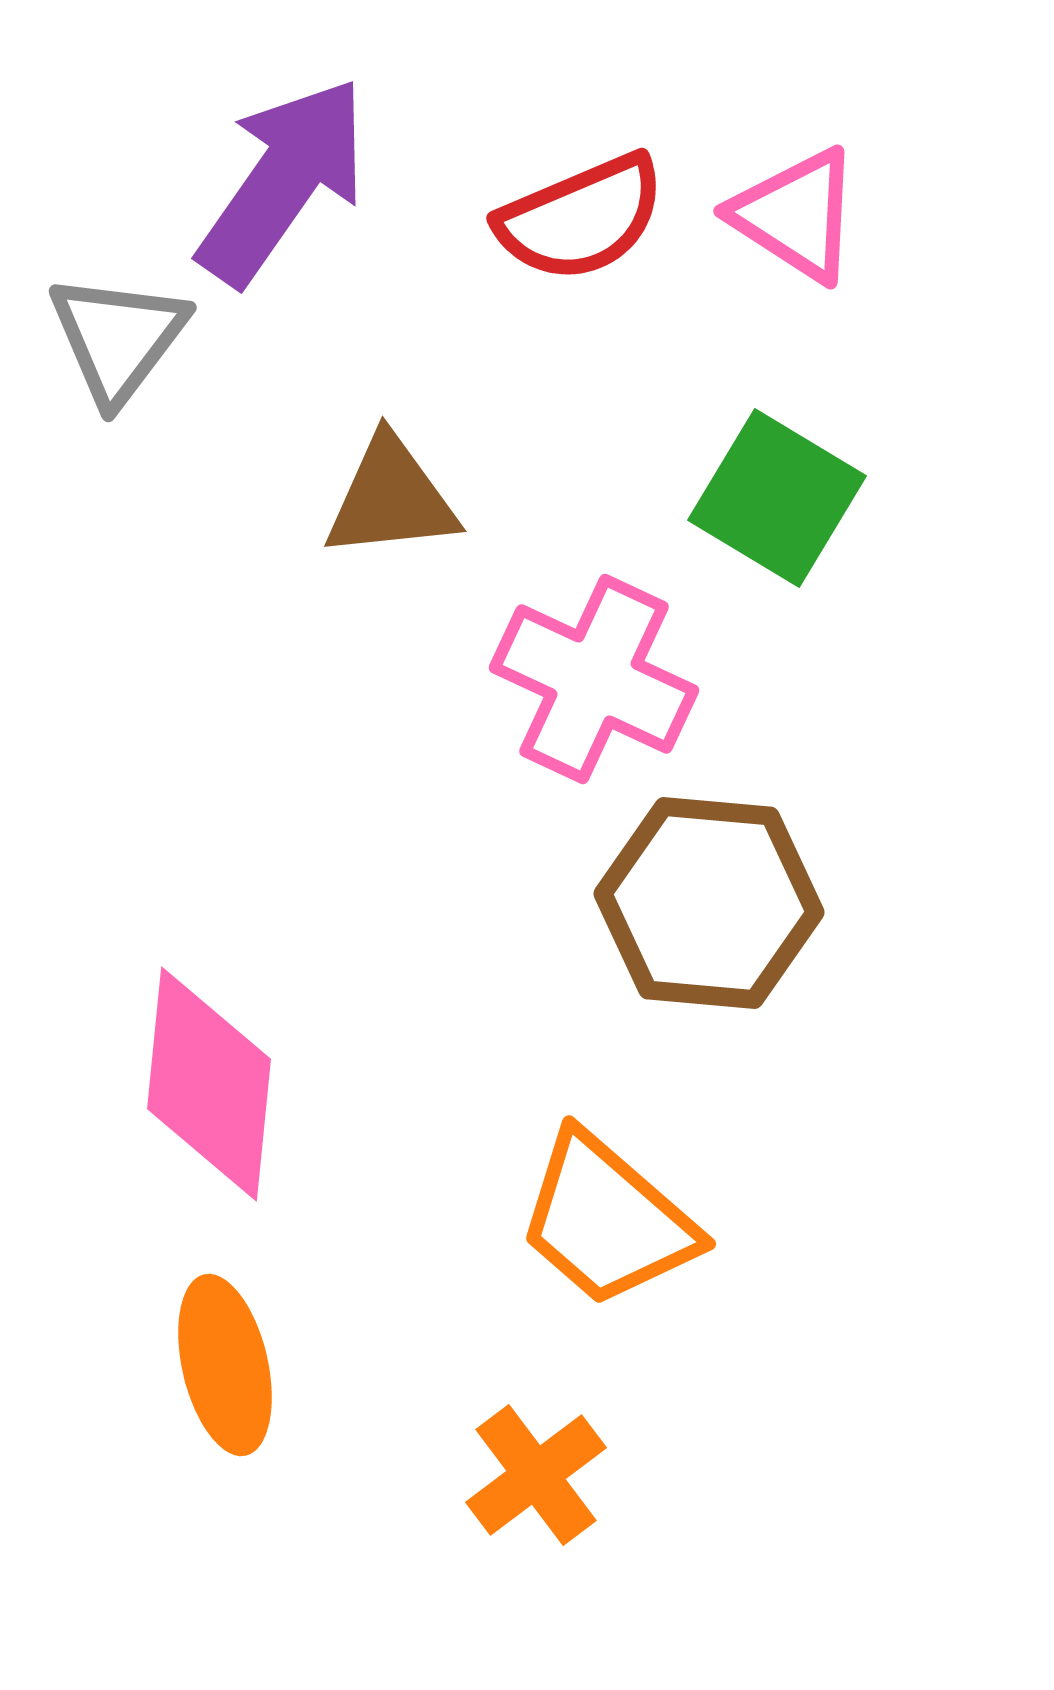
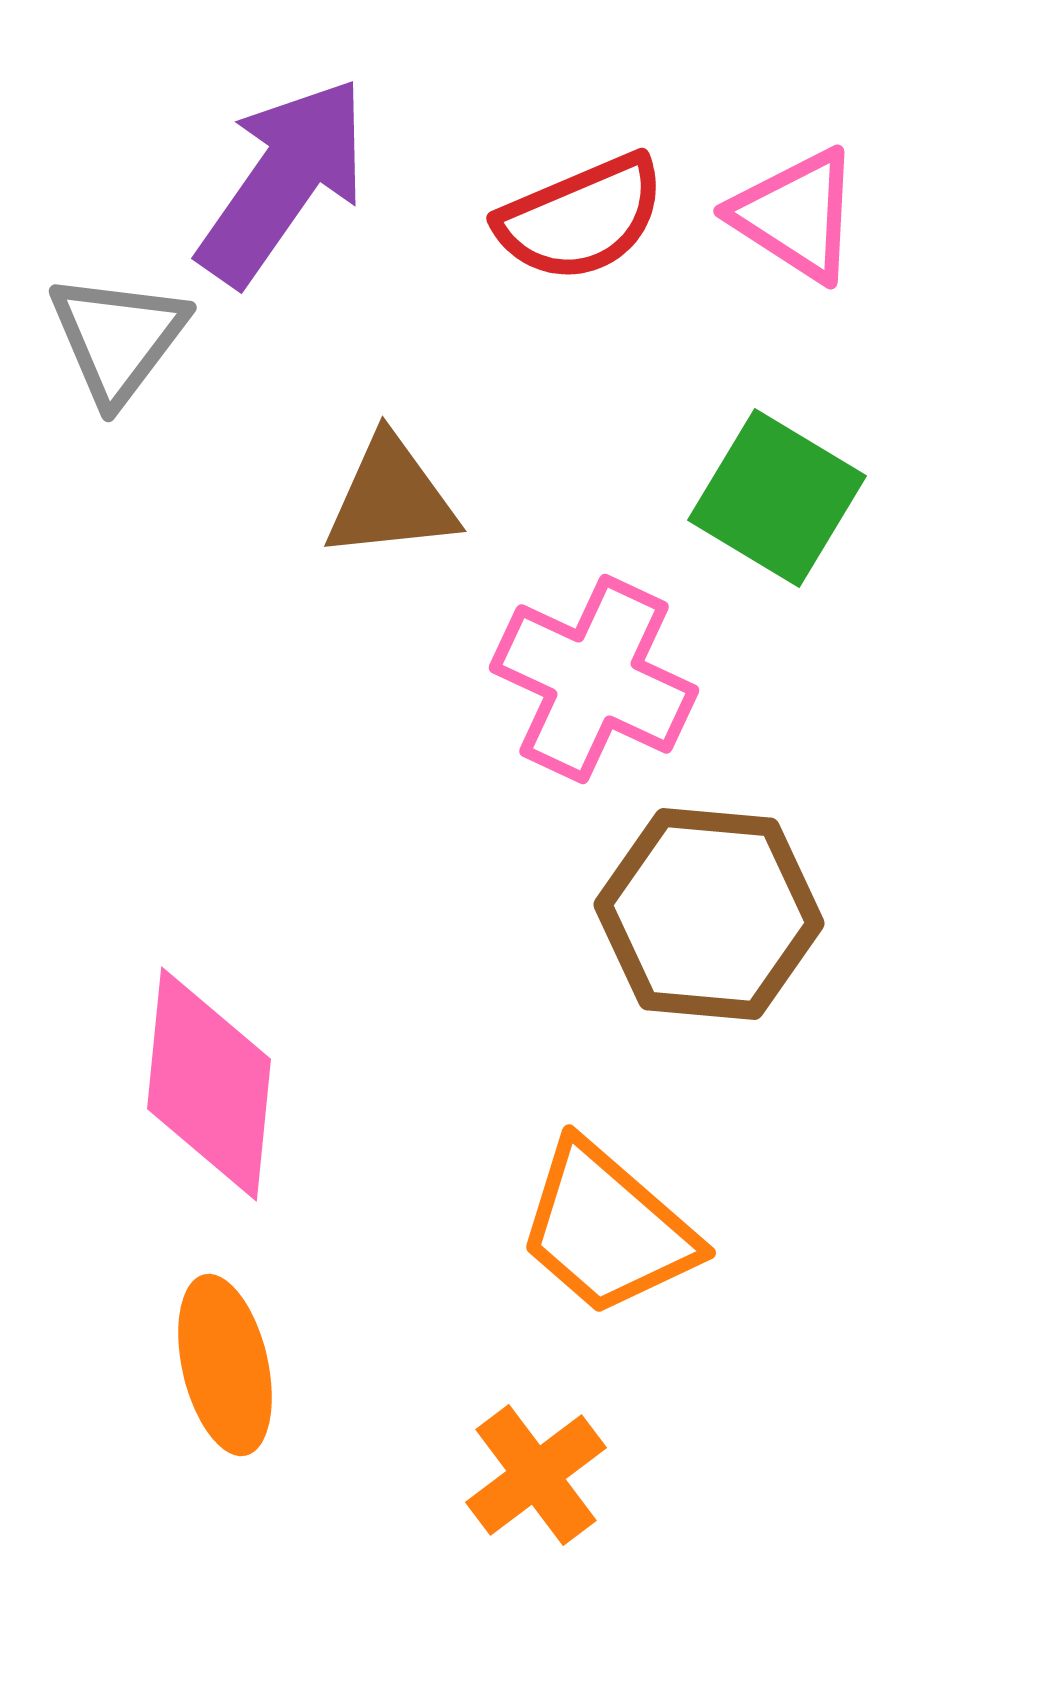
brown hexagon: moved 11 px down
orange trapezoid: moved 9 px down
